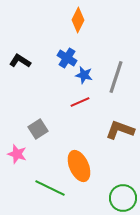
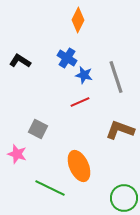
gray line: rotated 36 degrees counterclockwise
gray square: rotated 30 degrees counterclockwise
green circle: moved 1 px right
